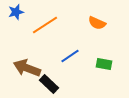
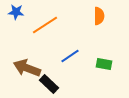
blue star: rotated 21 degrees clockwise
orange semicircle: moved 2 px right, 7 px up; rotated 114 degrees counterclockwise
